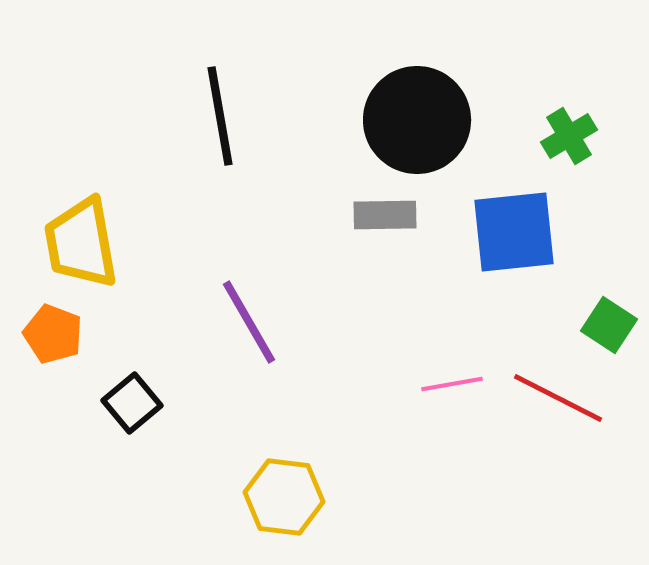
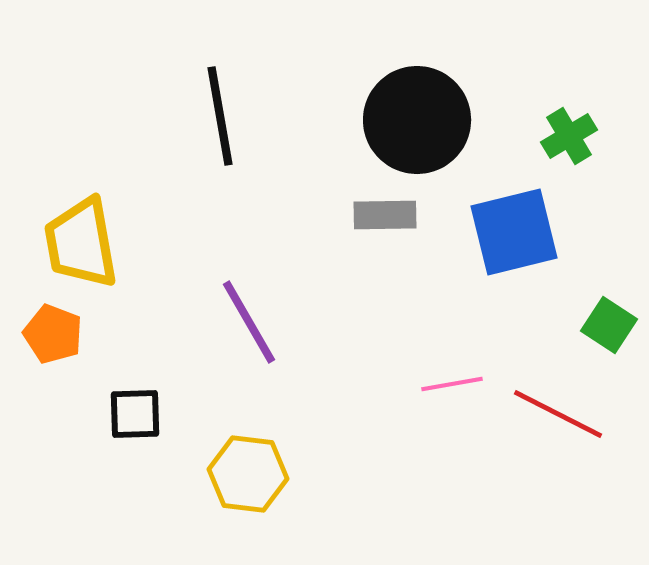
blue square: rotated 8 degrees counterclockwise
red line: moved 16 px down
black square: moved 3 px right, 11 px down; rotated 38 degrees clockwise
yellow hexagon: moved 36 px left, 23 px up
